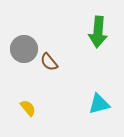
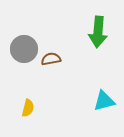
brown semicircle: moved 2 px right, 3 px up; rotated 120 degrees clockwise
cyan triangle: moved 5 px right, 3 px up
yellow semicircle: rotated 54 degrees clockwise
